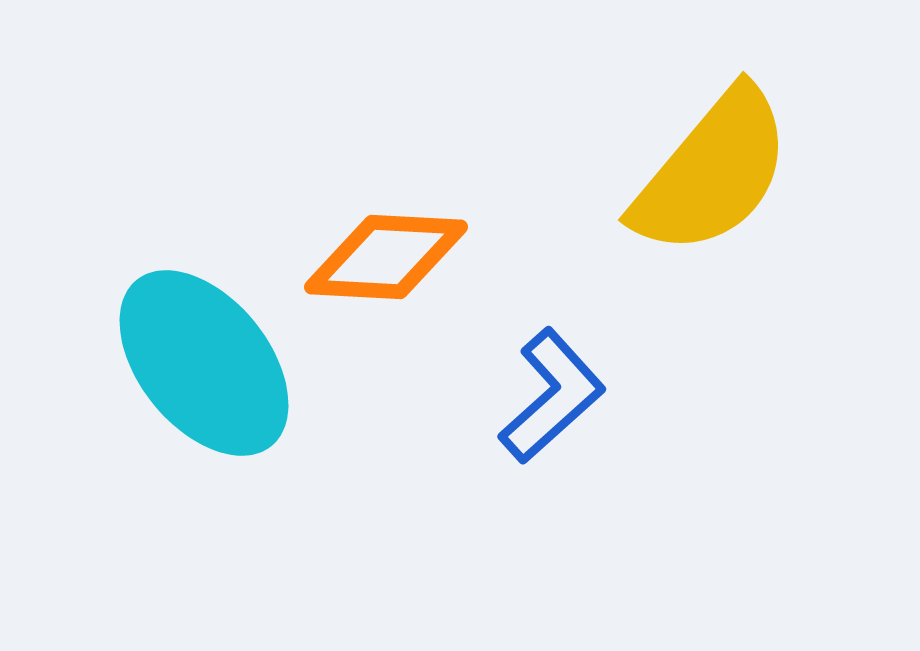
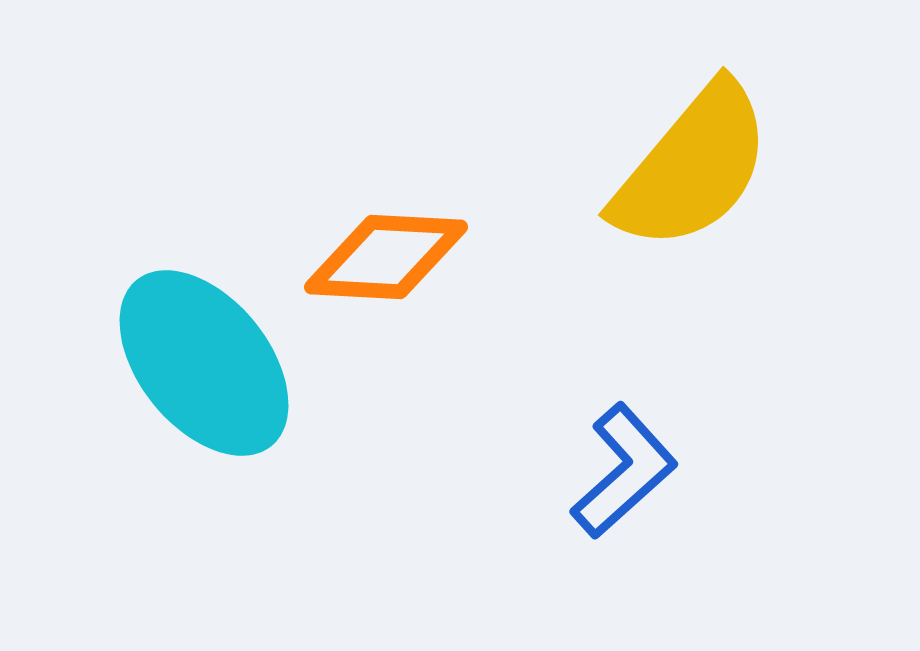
yellow semicircle: moved 20 px left, 5 px up
blue L-shape: moved 72 px right, 75 px down
